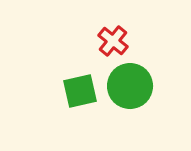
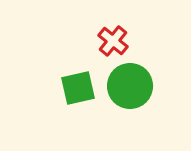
green square: moved 2 px left, 3 px up
